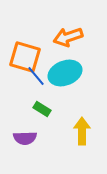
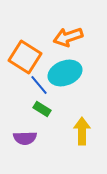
orange square: rotated 16 degrees clockwise
blue line: moved 3 px right, 9 px down
